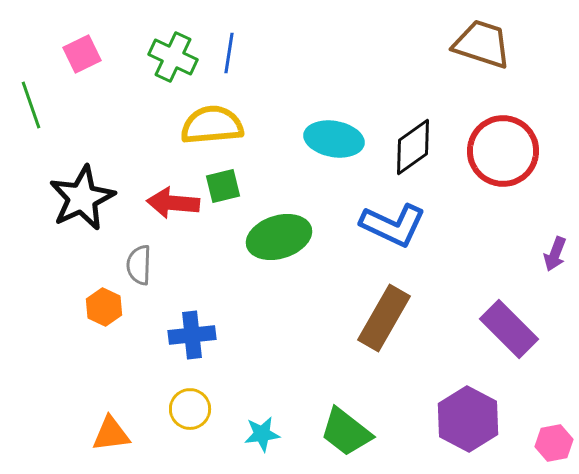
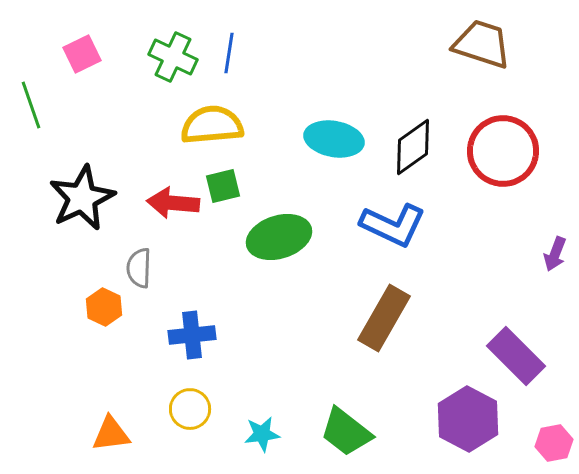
gray semicircle: moved 3 px down
purple rectangle: moved 7 px right, 27 px down
